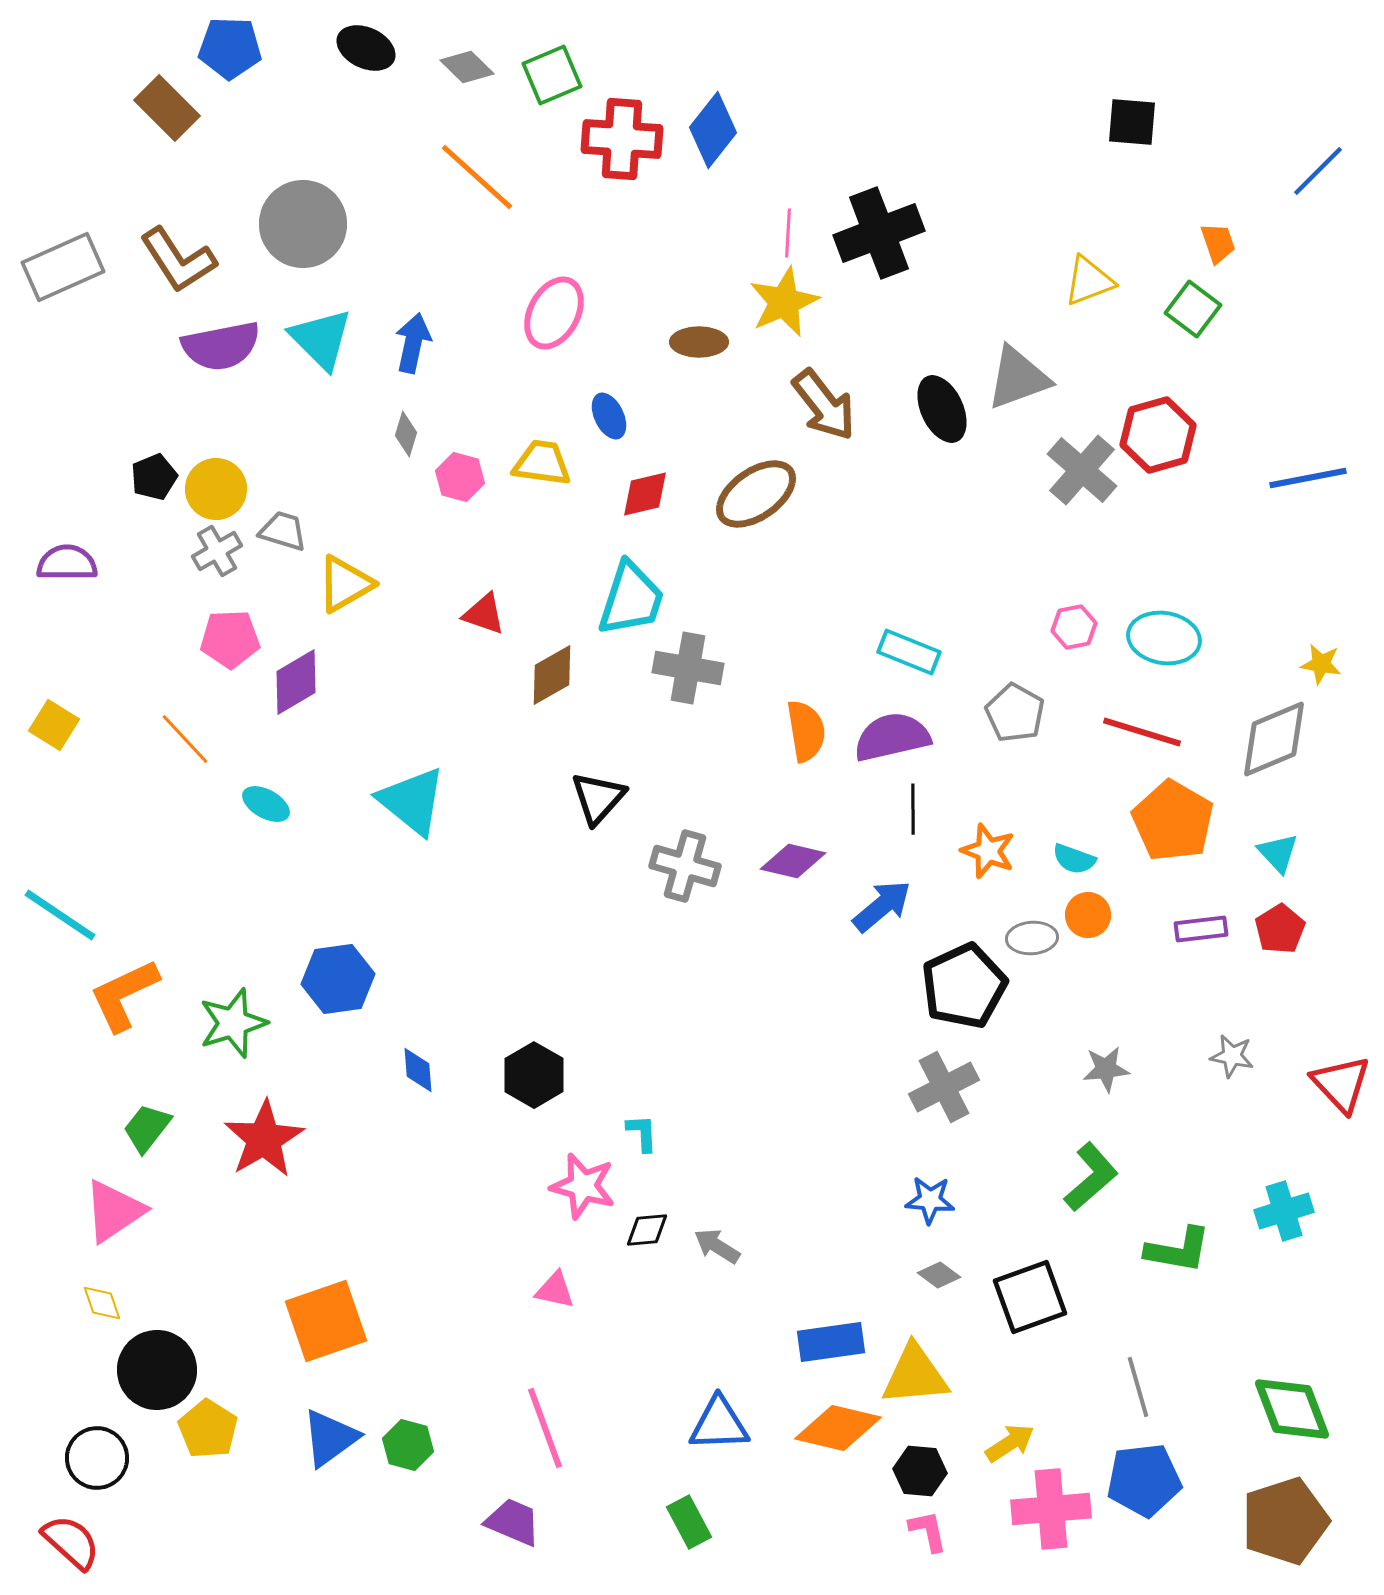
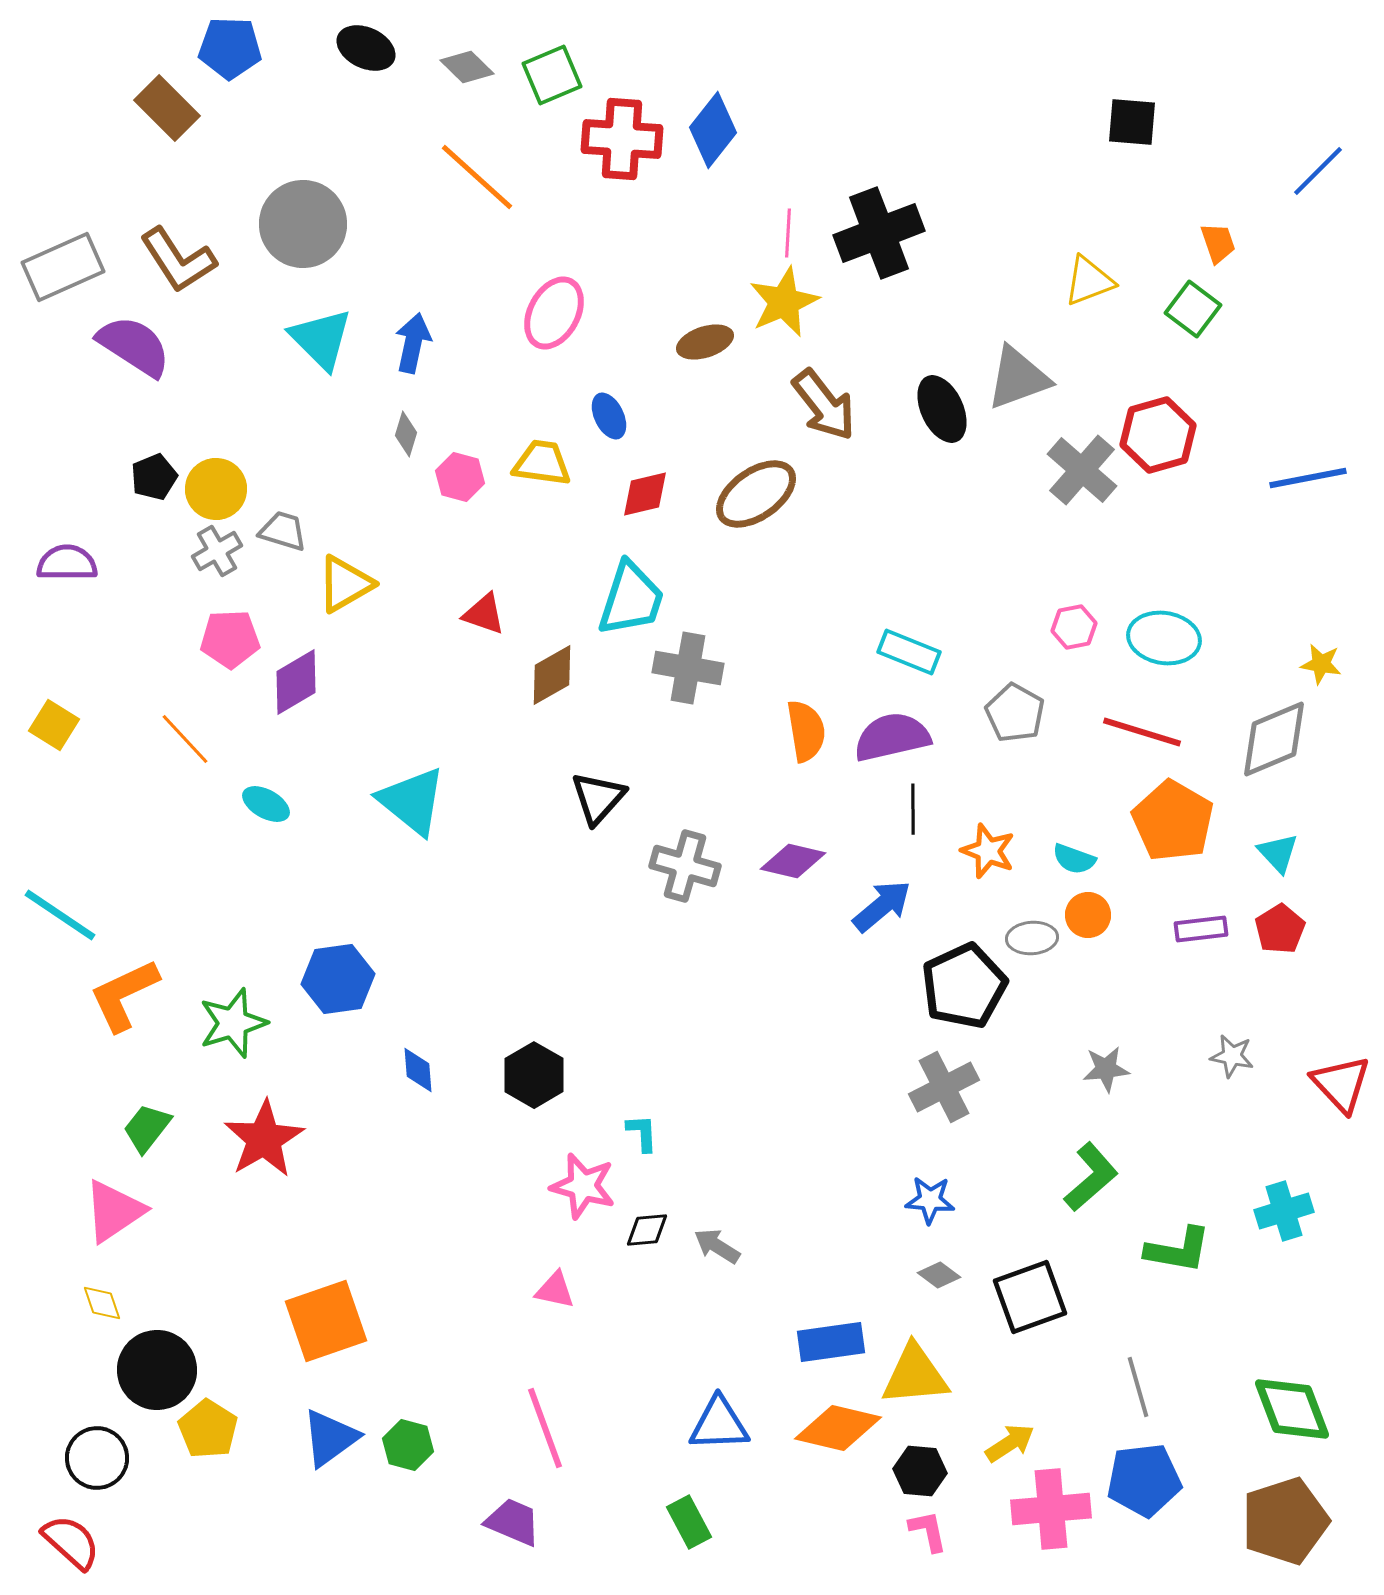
brown ellipse at (699, 342): moved 6 px right; rotated 18 degrees counterclockwise
purple semicircle at (221, 346): moved 87 px left; rotated 136 degrees counterclockwise
